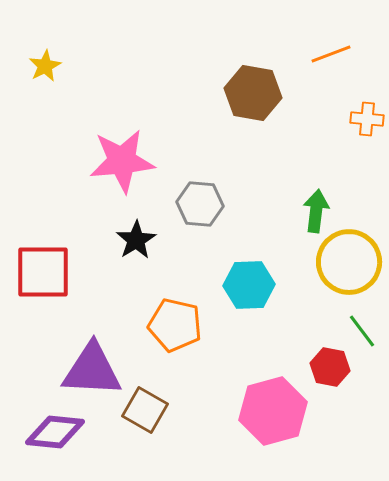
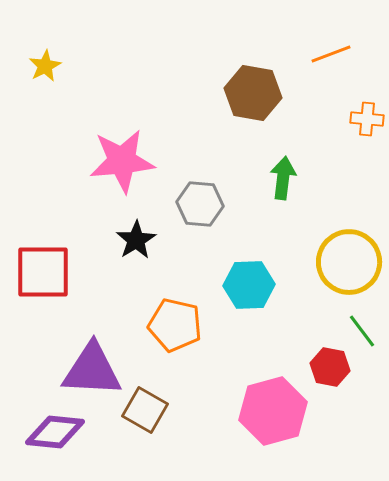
green arrow: moved 33 px left, 33 px up
